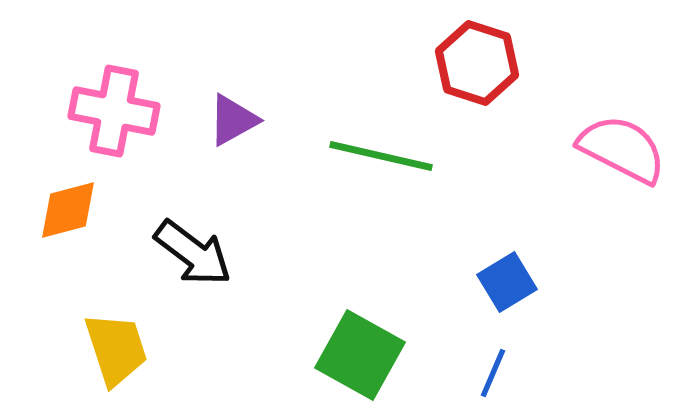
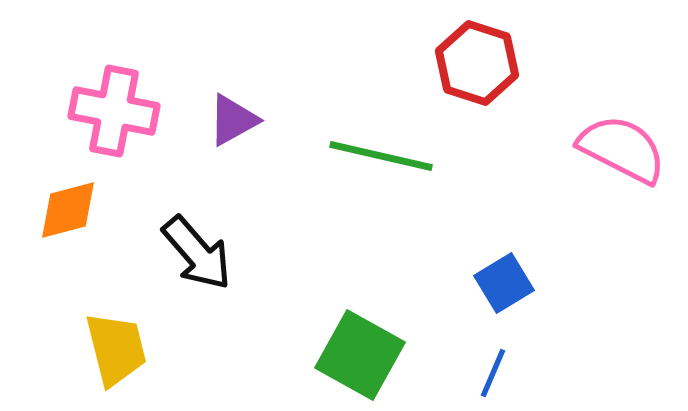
black arrow: moved 4 px right; rotated 12 degrees clockwise
blue square: moved 3 px left, 1 px down
yellow trapezoid: rotated 4 degrees clockwise
